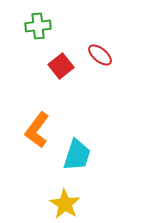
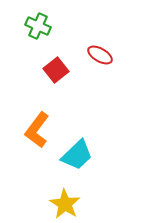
green cross: rotated 30 degrees clockwise
red ellipse: rotated 10 degrees counterclockwise
red square: moved 5 px left, 4 px down
cyan trapezoid: rotated 28 degrees clockwise
